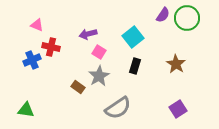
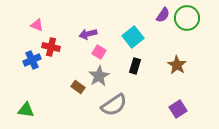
brown star: moved 1 px right, 1 px down
gray semicircle: moved 4 px left, 3 px up
